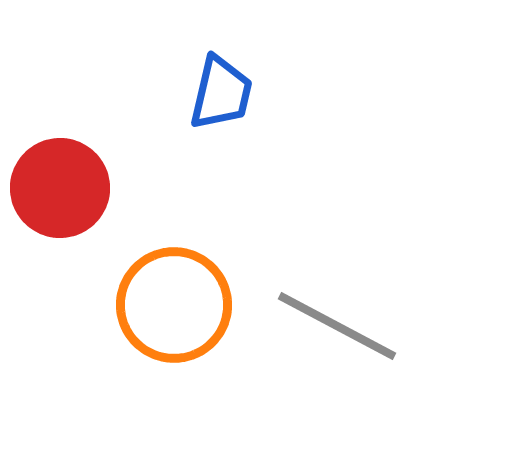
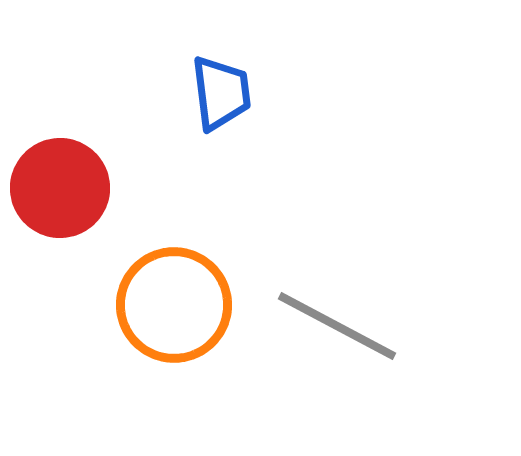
blue trapezoid: rotated 20 degrees counterclockwise
